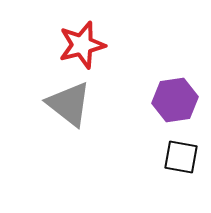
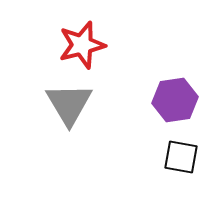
gray triangle: rotated 21 degrees clockwise
